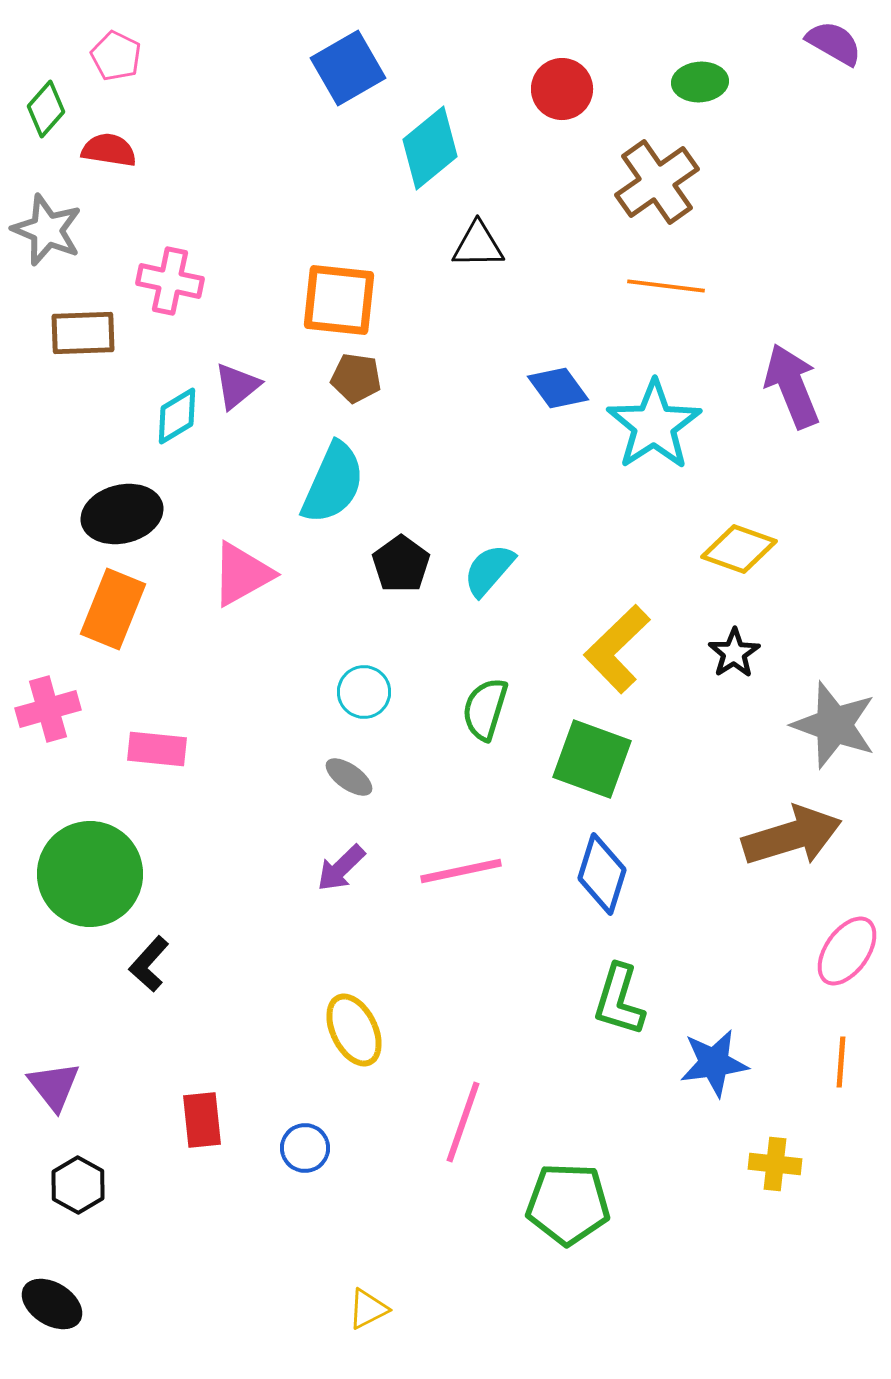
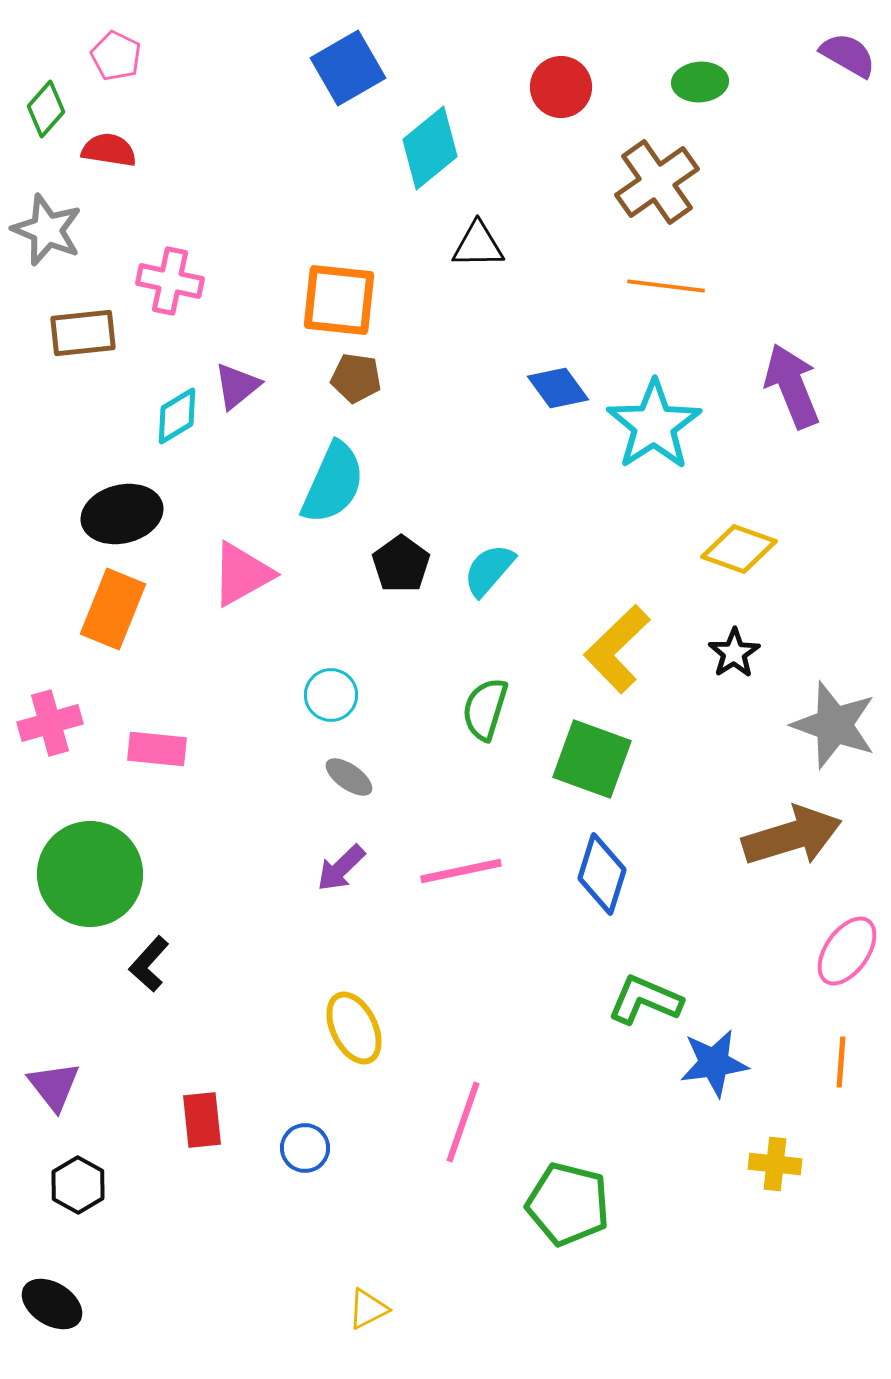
purple semicircle at (834, 43): moved 14 px right, 12 px down
red circle at (562, 89): moved 1 px left, 2 px up
brown rectangle at (83, 333): rotated 4 degrees counterclockwise
cyan circle at (364, 692): moved 33 px left, 3 px down
pink cross at (48, 709): moved 2 px right, 14 px down
green L-shape at (619, 1000): moved 26 px right; rotated 96 degrees clockwise
yellow ellipse at (354, 1030): moved 2 px up
green pentagon at (568, 1204): rotated 12 degrees clockwise
